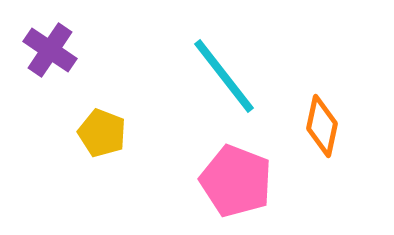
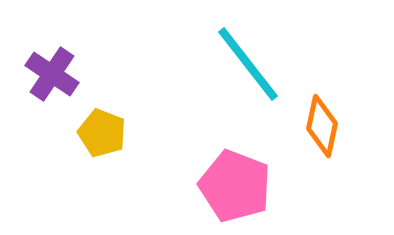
purple cross: moved 2 px right, 24 px down
cyan line: moved 24 px right, 12 px up
pink pentagon: moved 1 px left, 5 px down
